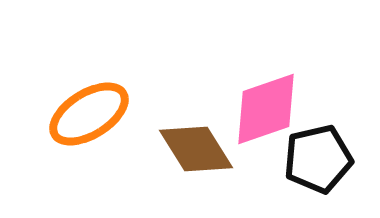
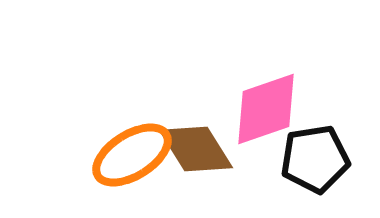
orange ellipse: moved 43 px right, 41 px down
black pentagon: moved 3 px left; rotated 4 degrees clockwise
